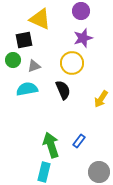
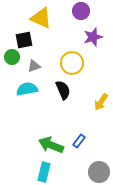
yellow triangle: moved 1 px right, 1 px up
purple star: moved 10 px right, 1 px up
green circle: moved 1 px left, 3 px up
yellow arrow: moved 3 px down
green arrow: rotated 50 degrees counterclockwise
